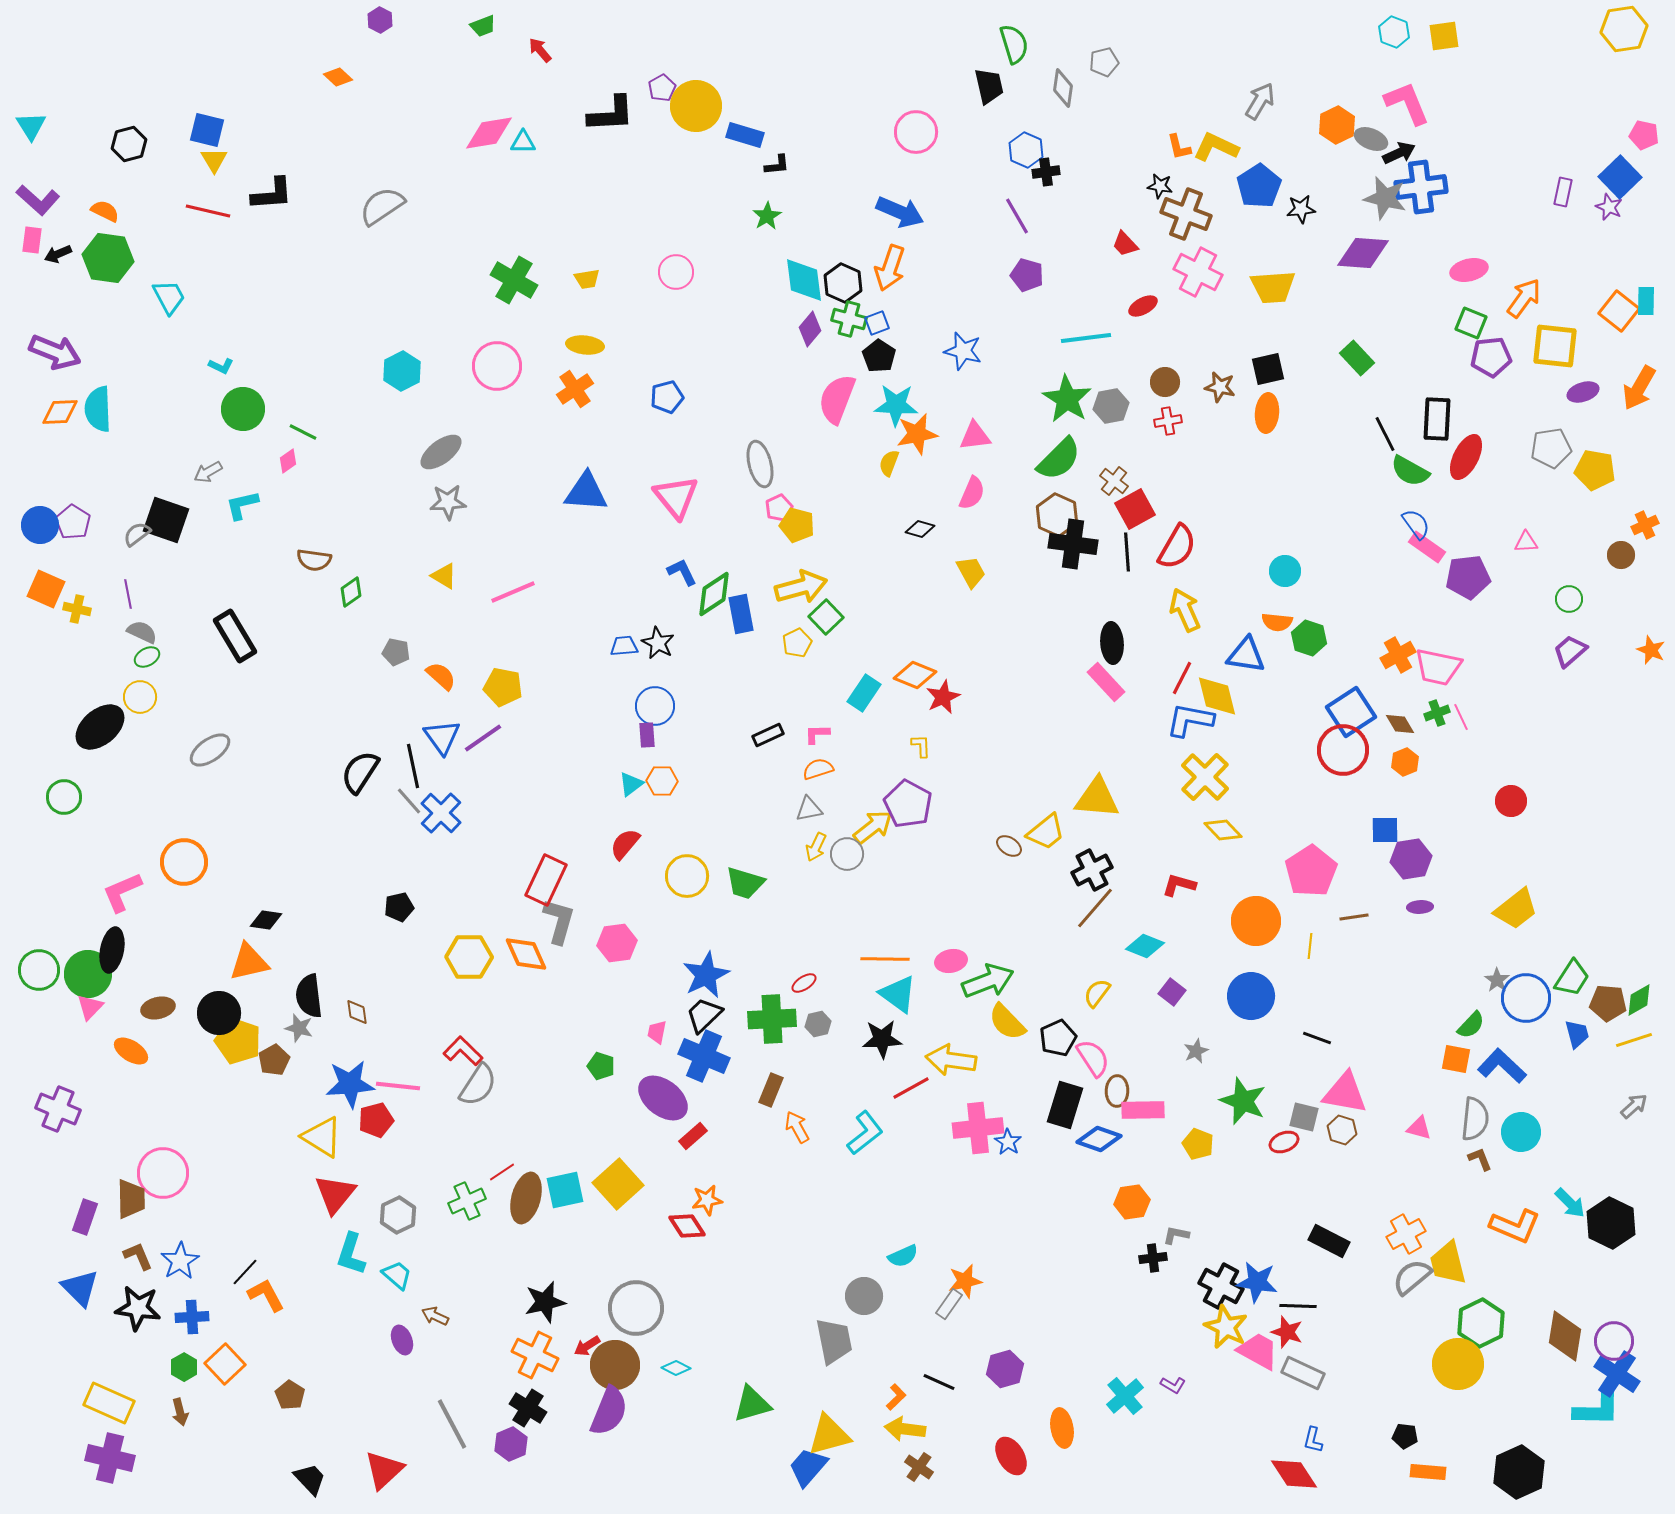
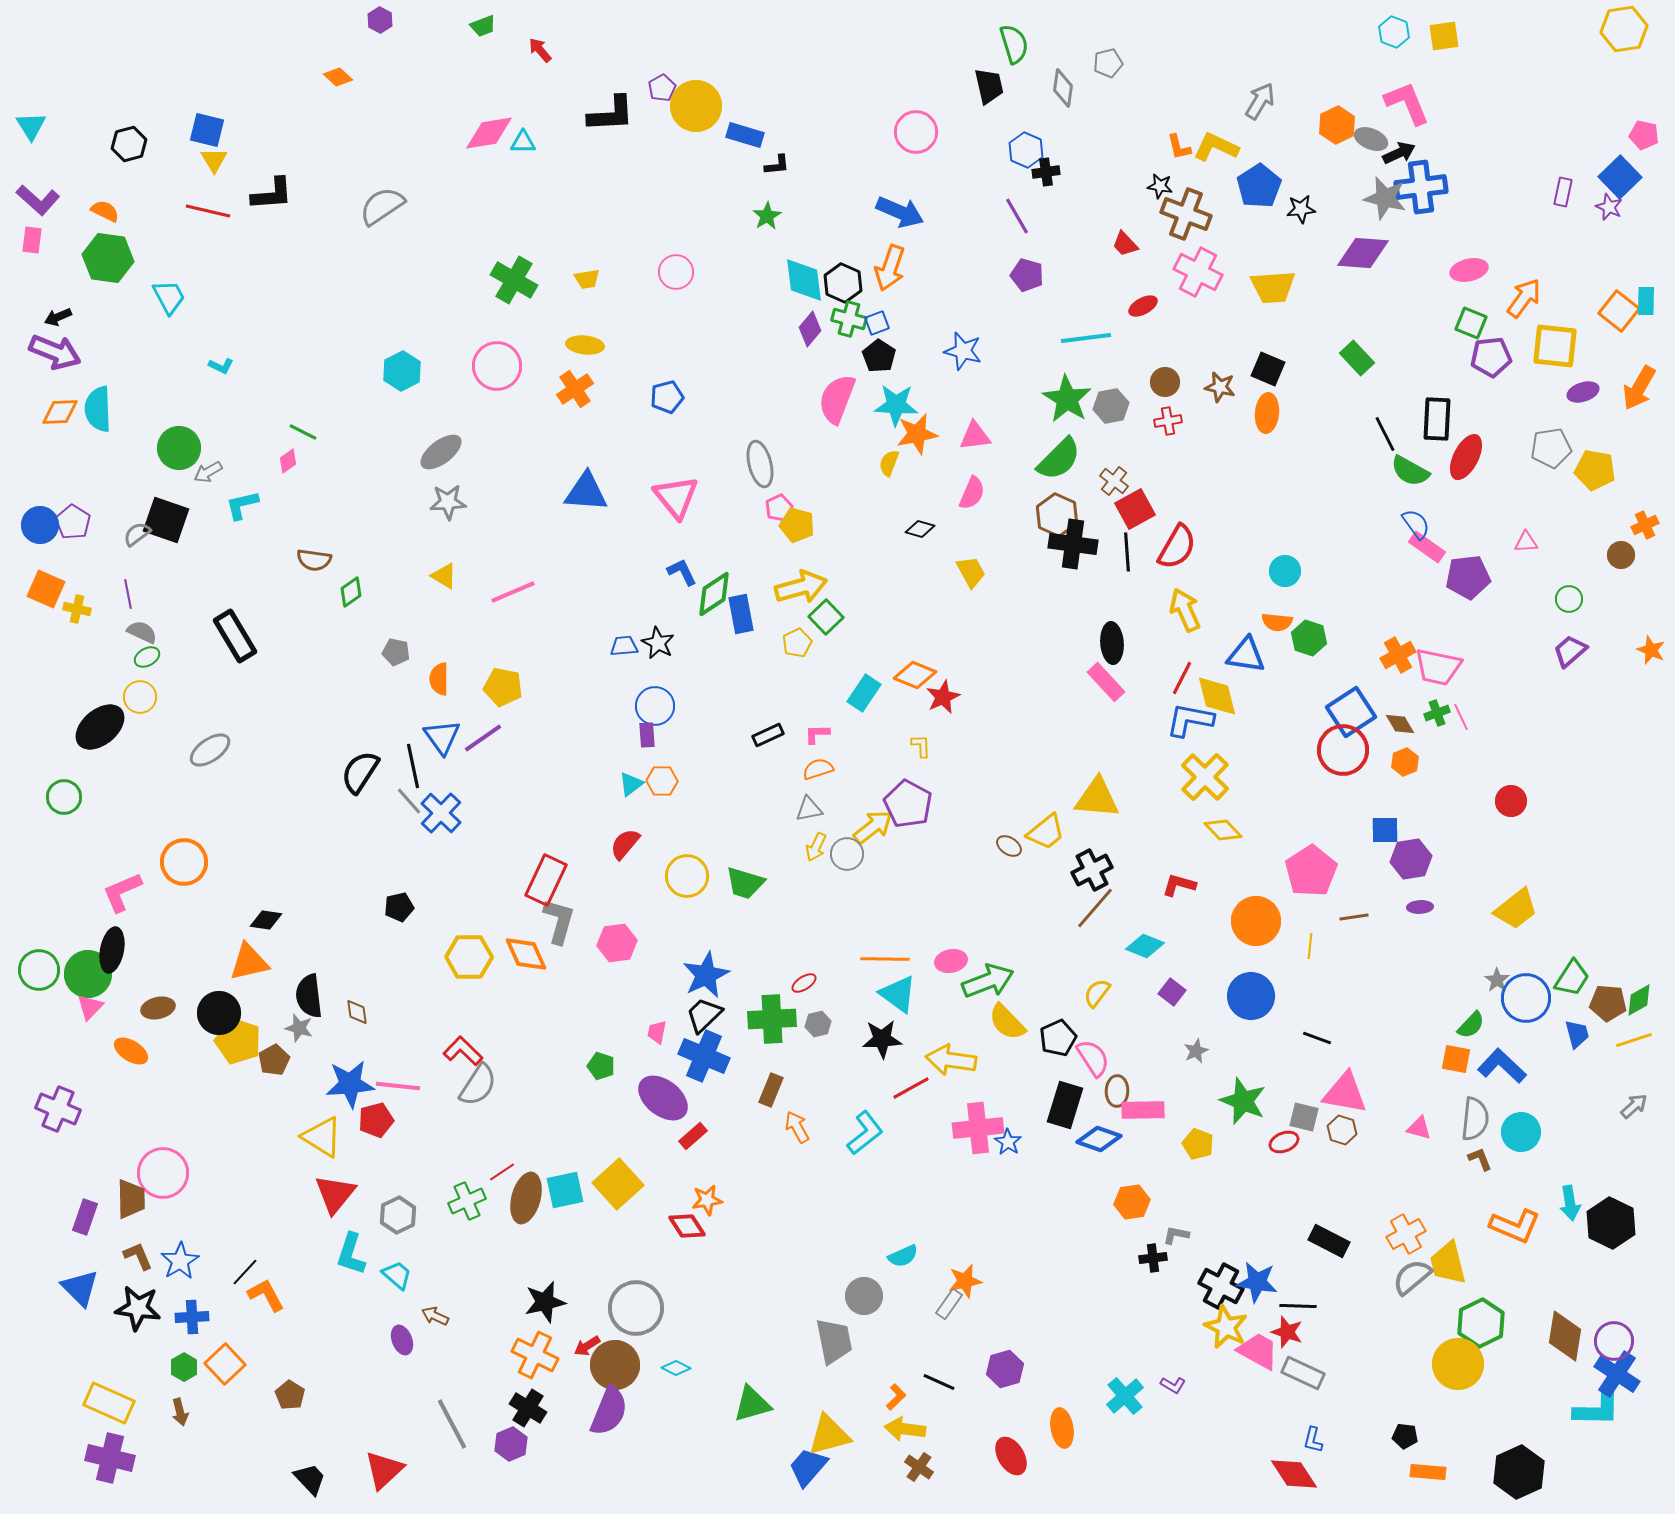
gray pentagon at (1104, 62): moved 4 px right, 1 px down
black arrow at (58, 254): moved 63 px down
black square at (1268, 369): rotated 36 degrees clockwise
green circle at (243, 409): moved 64 px left, 39 px down
orange semicircle at (441, 676): moved 2 px left, 3 px down; rotated 132 degrees counterclockwise
cyan arrow at (1570, 1203): rotated 36 degrees clockwise
